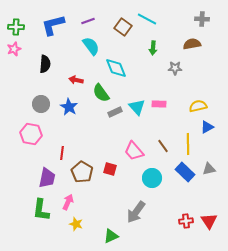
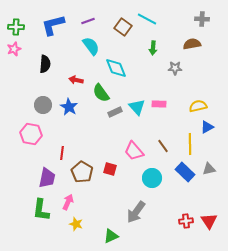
gray circle: moved 2 px right, 1 px down
yellow line: moved 2 px right
